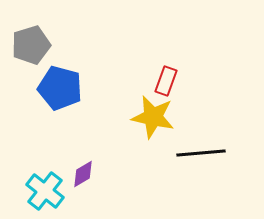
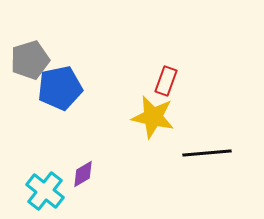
gray pentagon: moved 1 px left, 15 px down
blue pentagon: rotated 27 degrees counterclockwise
black line: moved 6 px right
